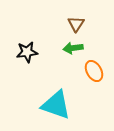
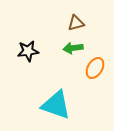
brown triangle: moved 1 px up; rotated 42 degrees clockwise
black star: moved 1 px right, 1 px up
orange ellipse: moved 1 px right, 3 px up; rotated 60 degrees clockwise
